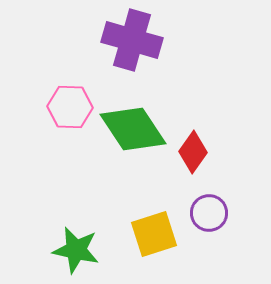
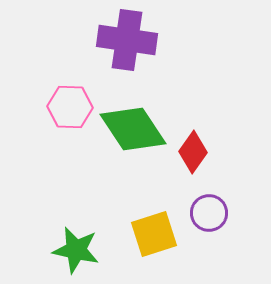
purple cross: moved 5 px left; rotated 8 degrees counterclockwise
